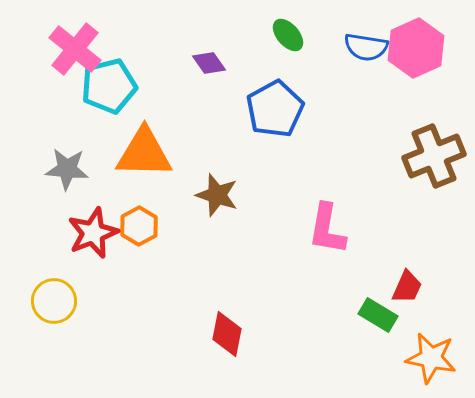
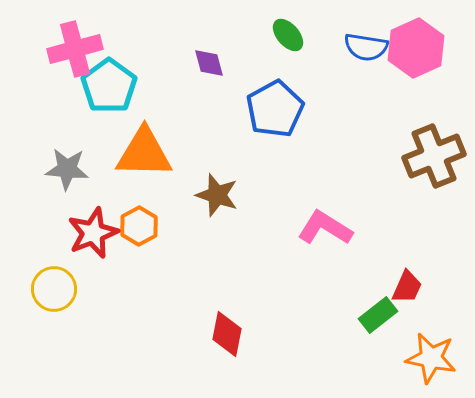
pink cross: rotated 36 degrees clockwise
purple diamond: rotated 20 degrees clockwise
cyan pentagon: rotated 22 degrees counterclockwise
pink L-shape: moved 2 px left, 1 px up; rotated 112 degrees clockwise
yellow circle: moved 12 px up
green rectangle: rotated 69 degrees counterclockwise
